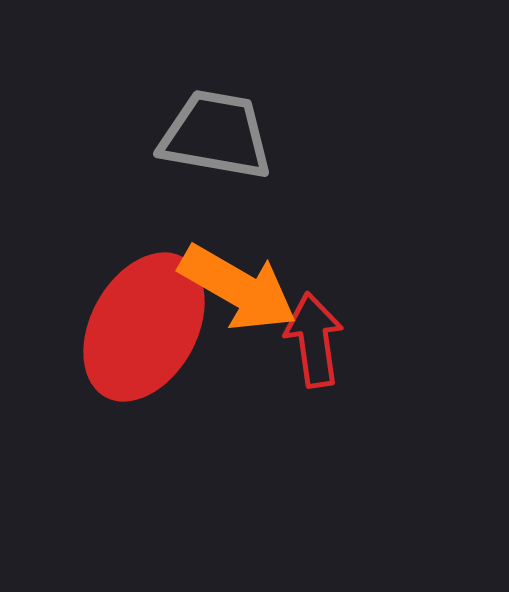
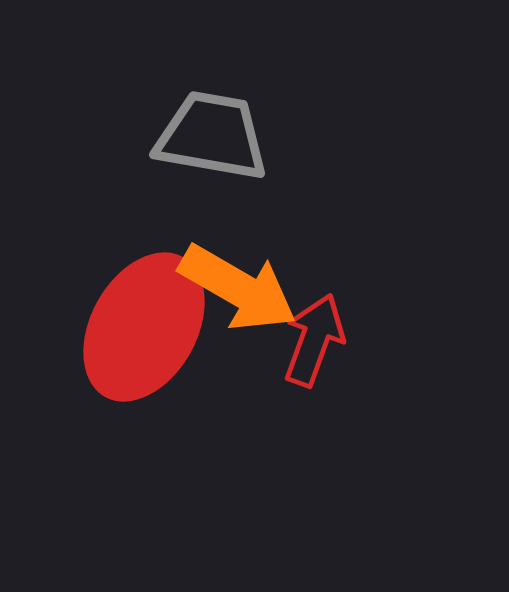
gray trapezoid: moved 4 px left, 1 px down
red arrow: rotated 28 degrees clockwise
